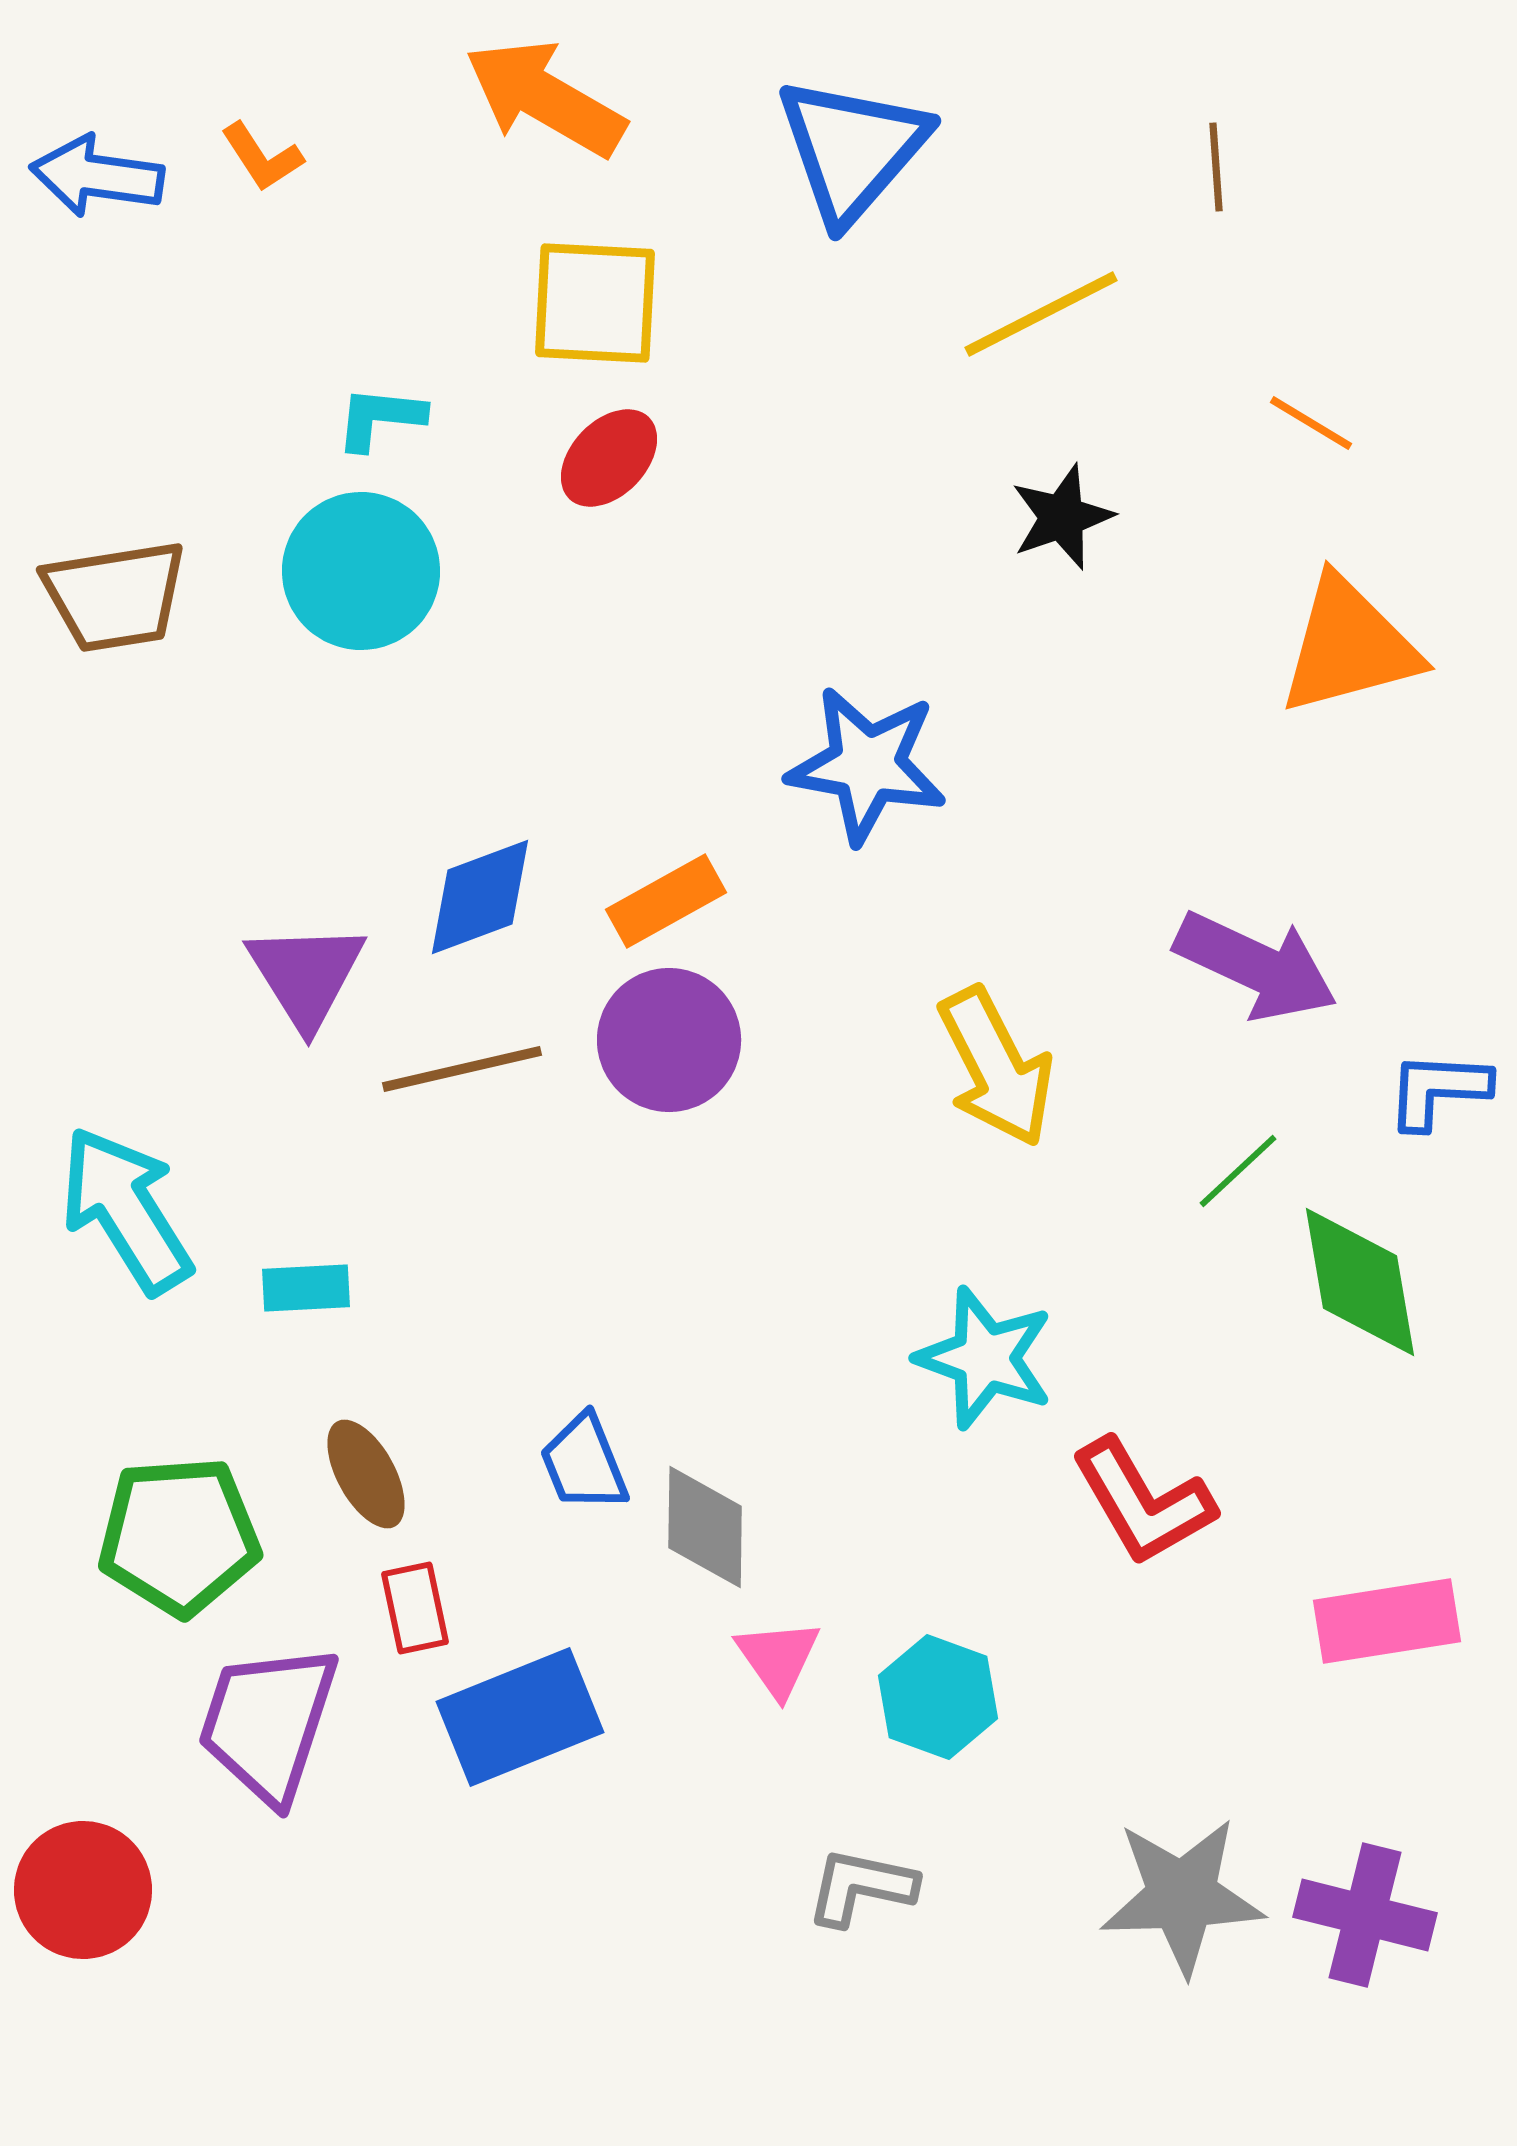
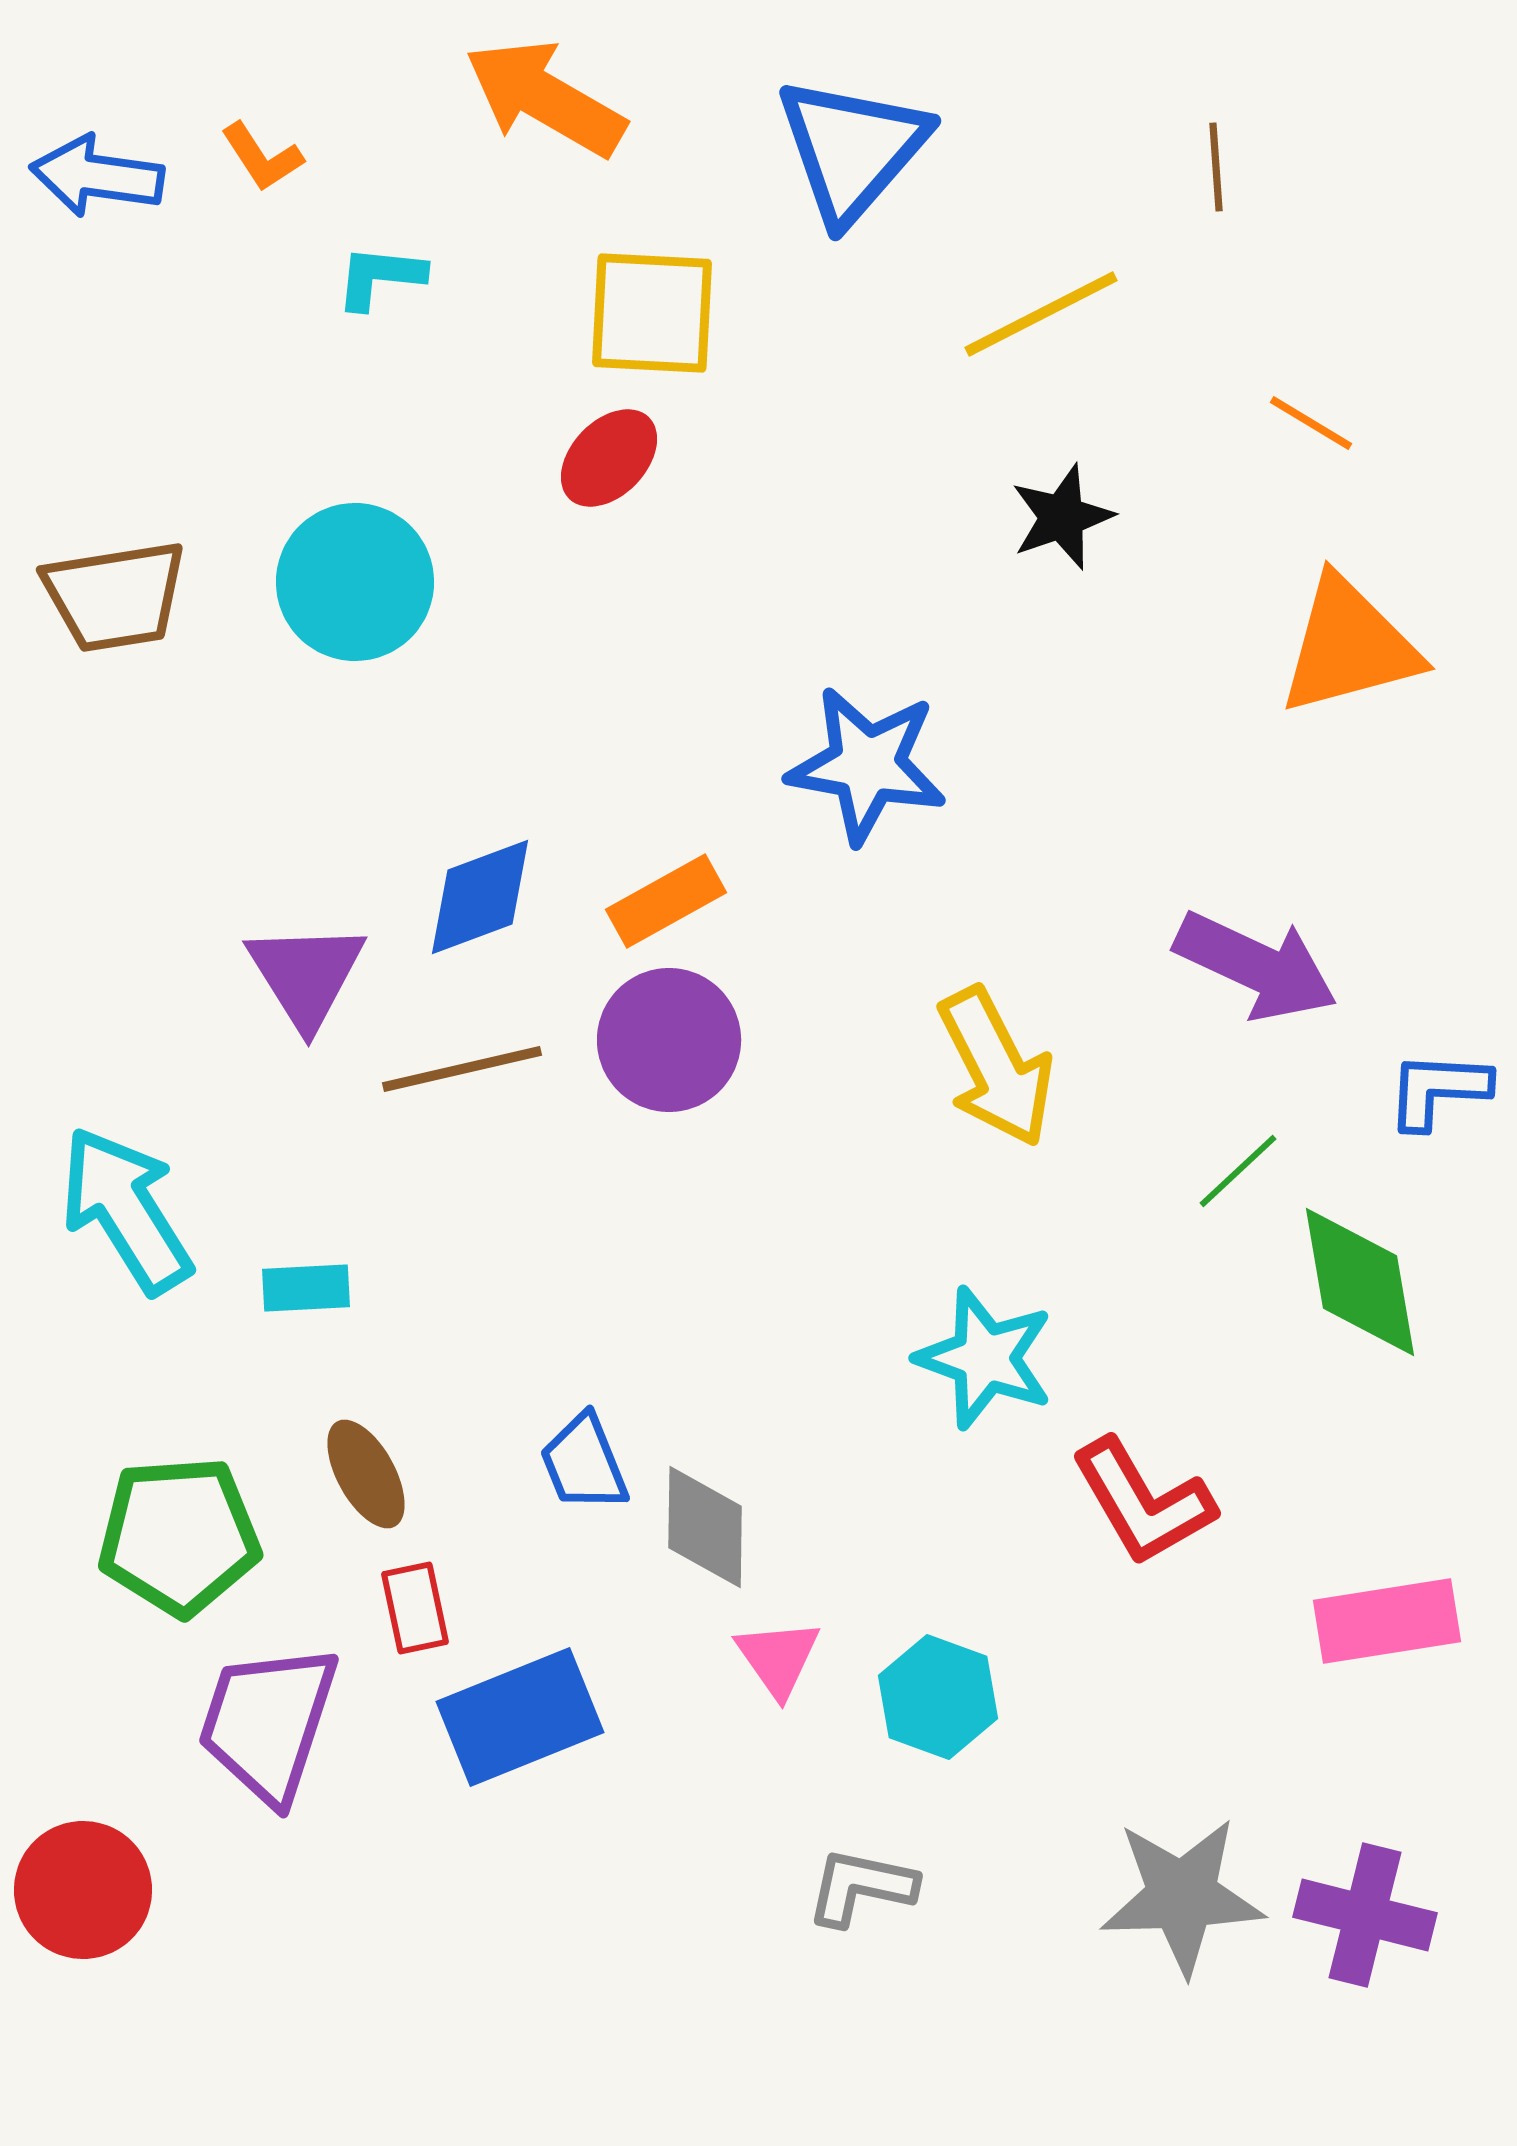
yellow square at (595, 303): moved 57 px right, 10 px down
cyan L-shape at (380, 418): moved 141 px up
cyan circle at (361, 571): moved 6 px left, 11 px down
